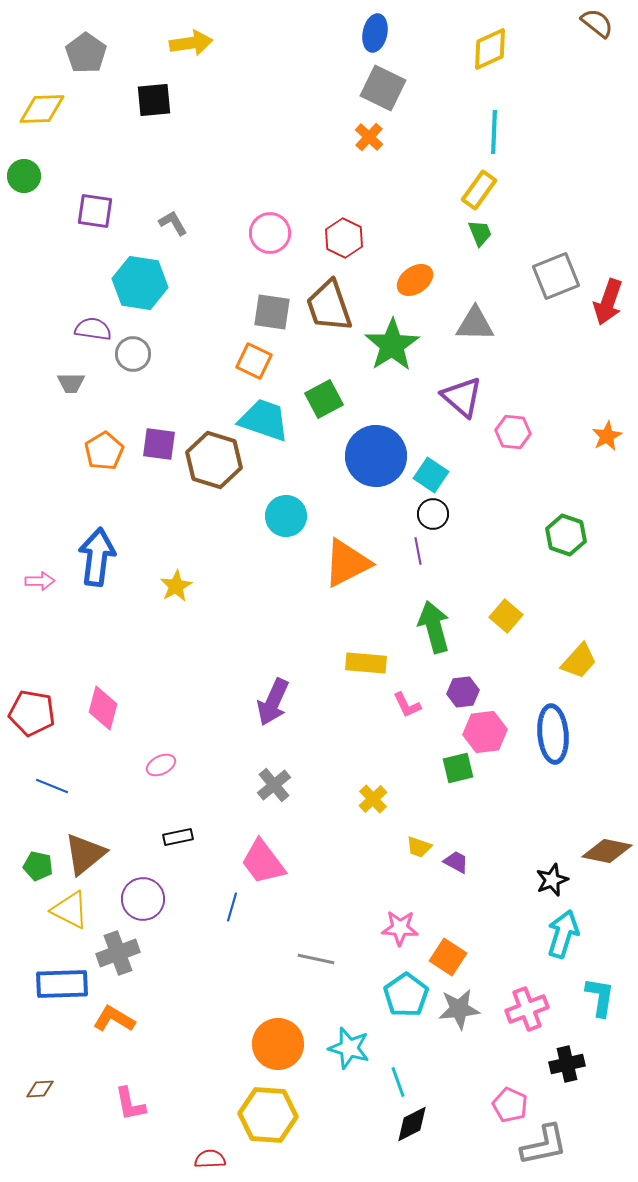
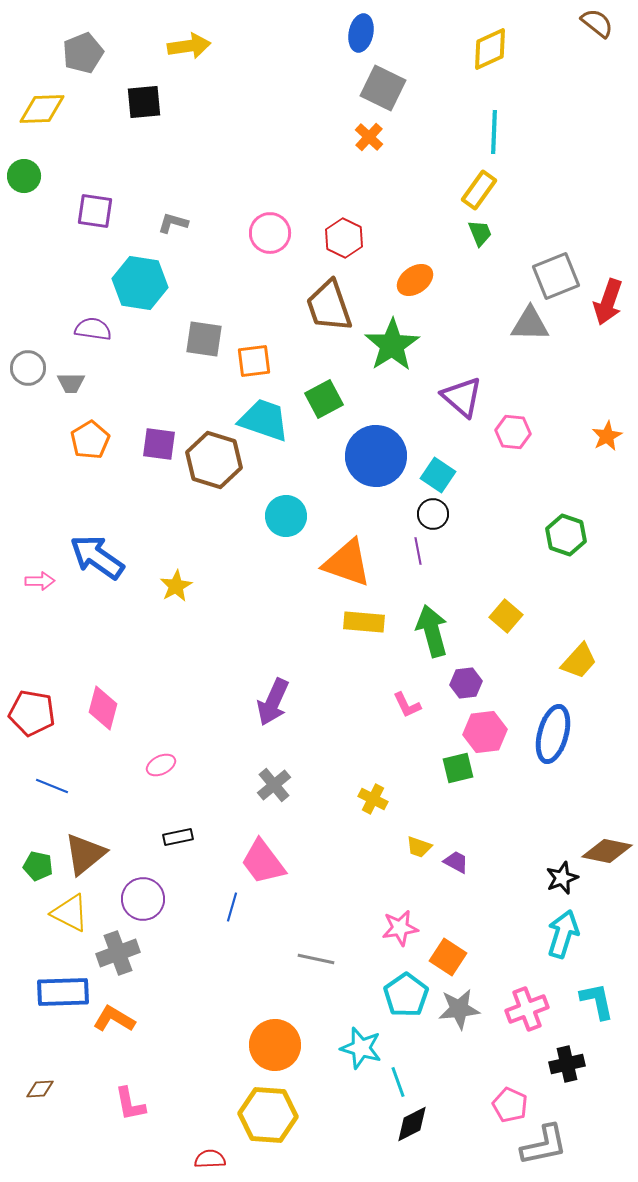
blue ellipse at (375, 33): moved 14 px left
yellow arrow at (191, 43): moved 2 px left, 3 px down
gray pentagon at (86, 53): moved 3 px left; rotated 15 degrees clockwise
black square at (154, 100): moved 10 px left, 2 px down
gray L-shape at (173, 223): rotated 44 degrees counterclockwise
gray square at (272, 312): moved 68 px left, 27 px down
gray triangle at (475, 324): moved 55 px right
gray circle at (133, 354): moved 105 px left, 14 px down
orange square at (254, 361): rotated 33 degrees counterclockwise
orange pentagon at (104, 451): moved 14 px left, 11 px up
cyan square at (431, 475): moved 7 px right
blue arrow at (97, 557): rotated 62 degrees counterclockwise
orange triangle at (347, 563): rotated 46 degrees clockwise
green arrow at (434, 627): moved 2 px left, 4 px down
yellow rectangle at (366, 663): moved 2 px left, 41 px up
purple hexagon at (463, 692): moved 3 px right, 9 px up
blue ellipse at (553, 734): rotated 20 degrees clockwise
yellow cross at (373, 799): rotated 20 degrees counterclockwise
black star at (552, 880): moved 10 px right, 2 px up
yellow triangle at (70, 910): moved 3 px down
pink star at (400, 928): rotated 12 degrees counterclockwise
blue rectangle at (62, 984): moved 1 px right, 8 px down
cyan L-shape at (600, 997): moved 3 px left, 4 px down; rotated 21 degrees counterclockwise
orange circle at (278, 1044): moved 3 px left, 1 px down
cyan star at (349, 1048): moved 12 px right
